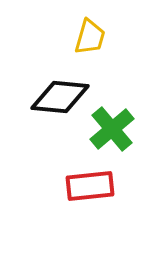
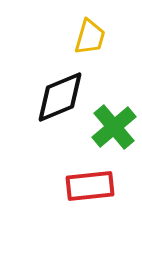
black diamond: rotated 28 degrees counterclockwise
green cross: moved 2 px right, 2 px up
